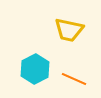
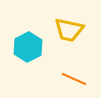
cyan hexagon: moved 7 px left, 22 px up
